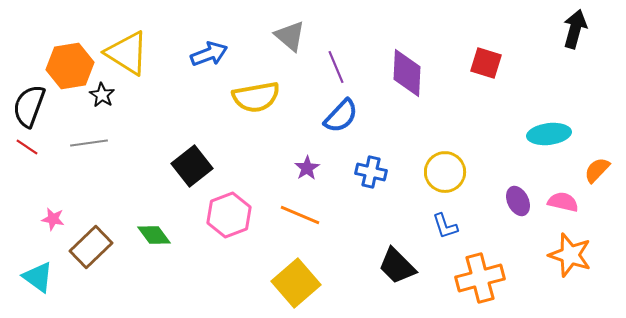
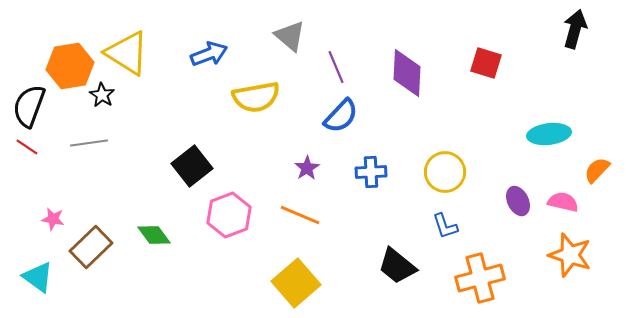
blue cross: rotated 16 degrees counterclockwise
black trapezoid: rotated 6 degrees counterclockwise
